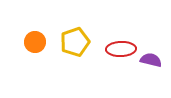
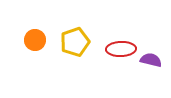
orange circle: moved 2 px up
